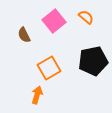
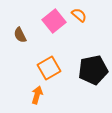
orange semicircle: moved 7 px left, 2 px up
brown semicircle: moved 4 px left
black pentagon: moved 9 px down
